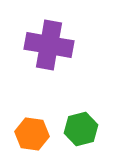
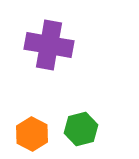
orange hexagon: rotated 20 degrees clockwise
